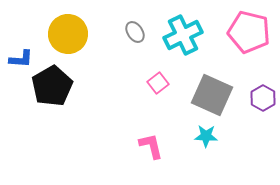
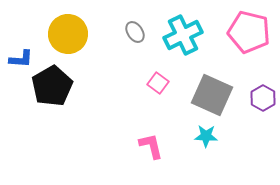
pink square: rotated 15 degrees counterclockwise
